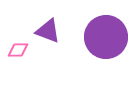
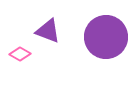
pink diamond: moved 2 px right, 4 px down; rotated 30 degrees clockwise
